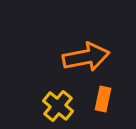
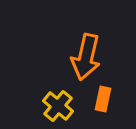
orange arrow: rotated 114 degrees clockwise
